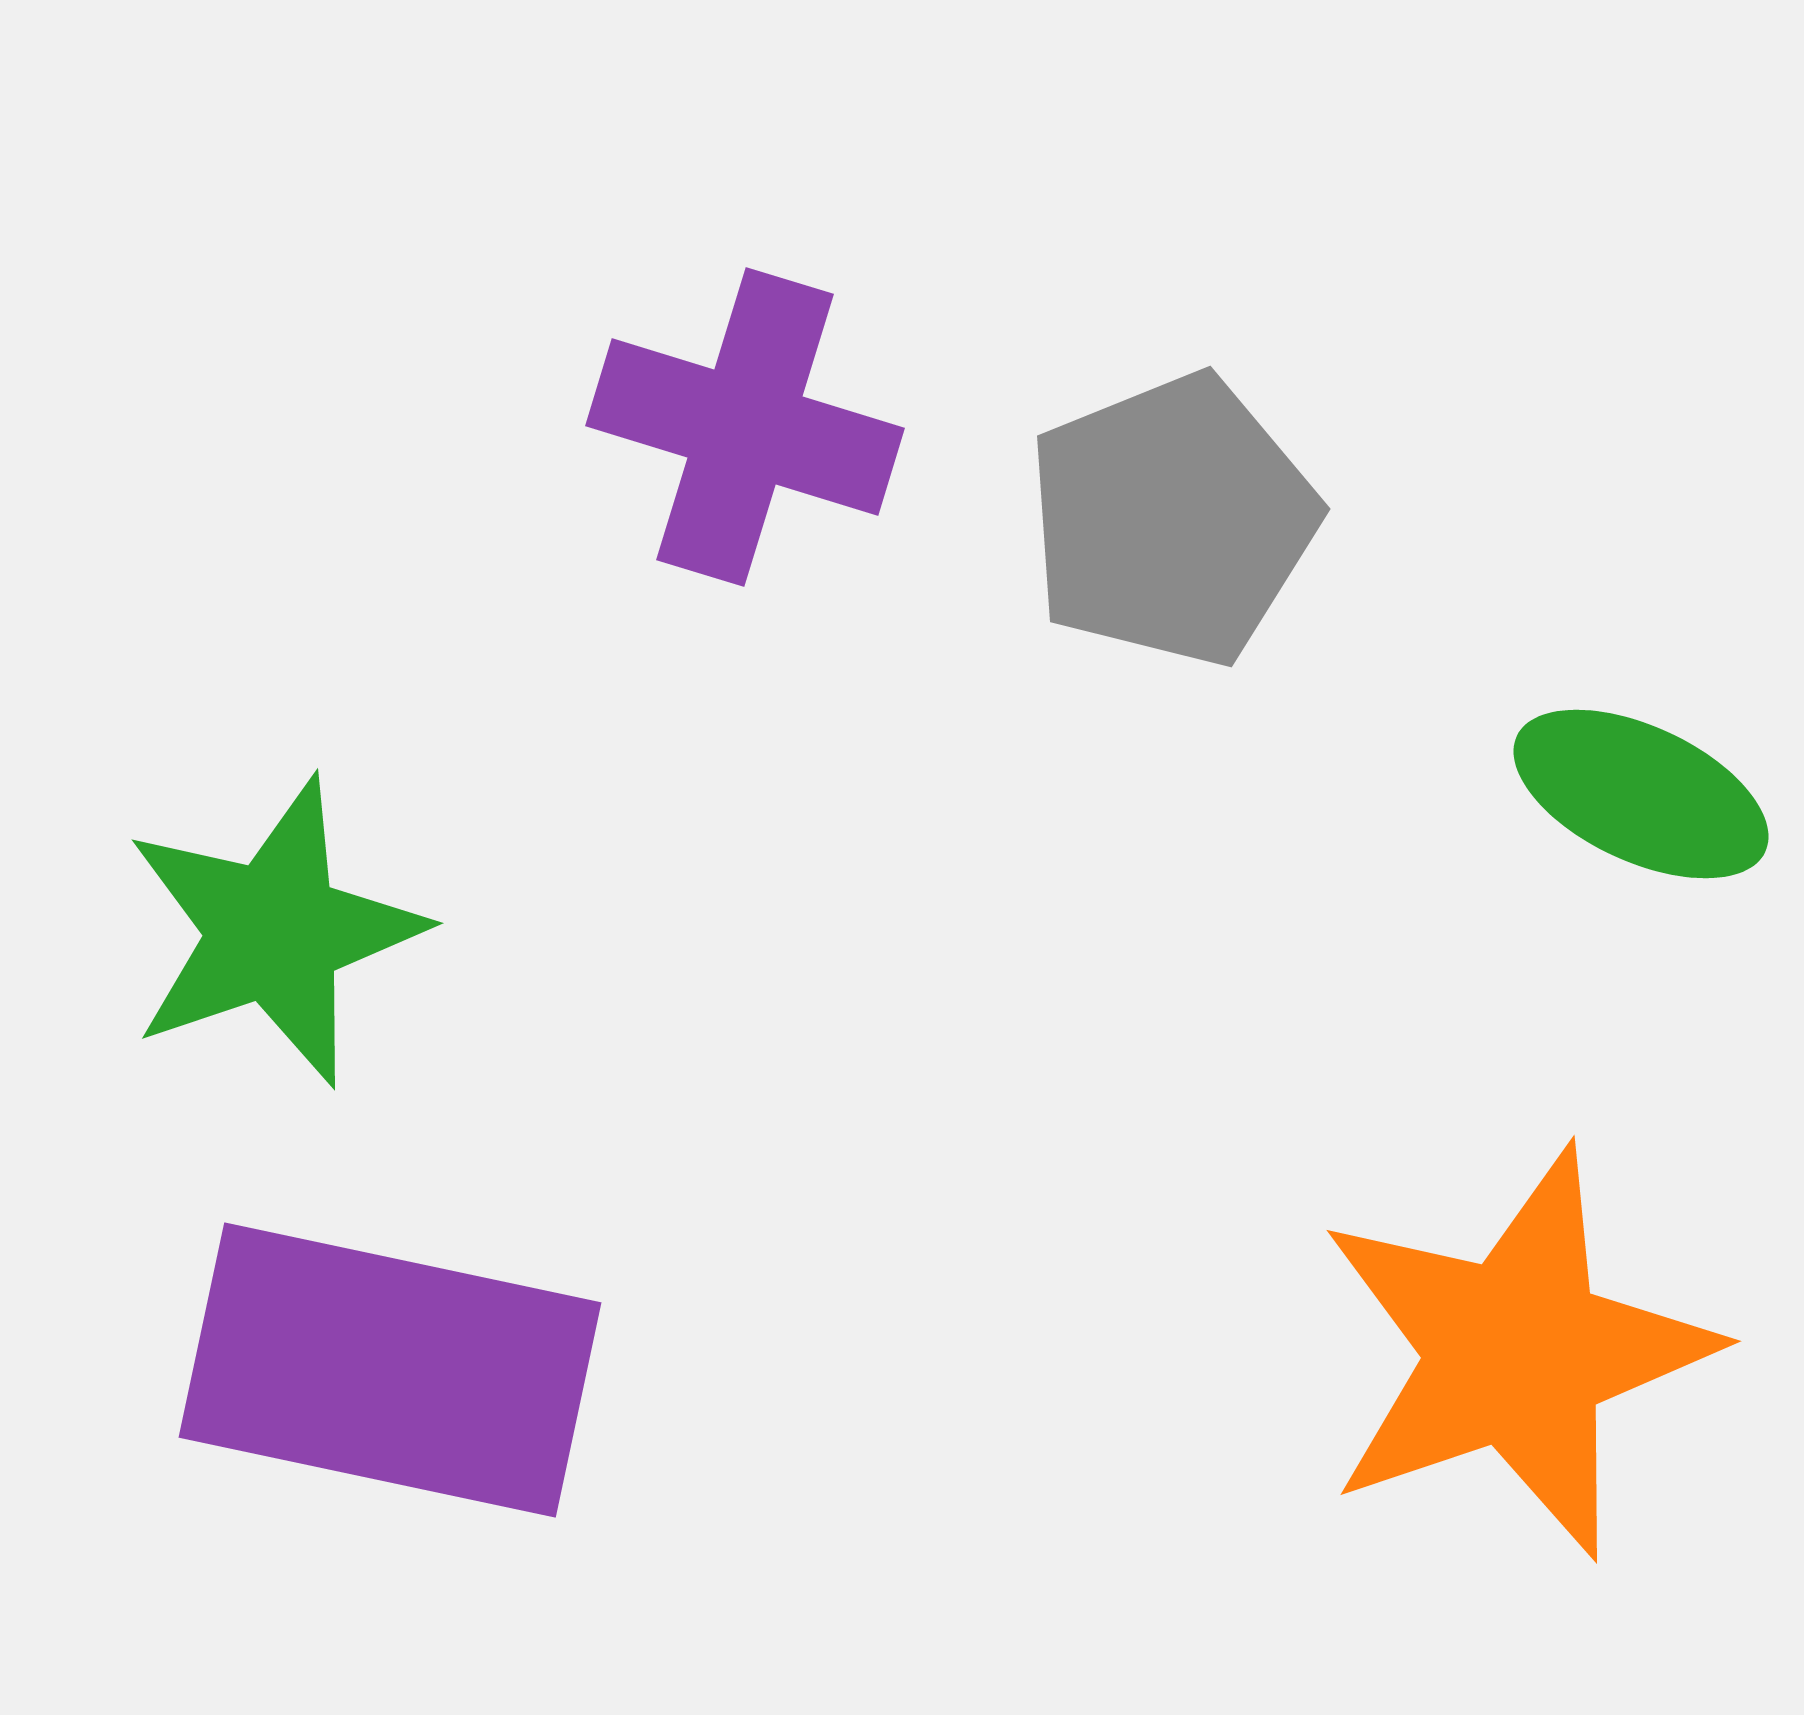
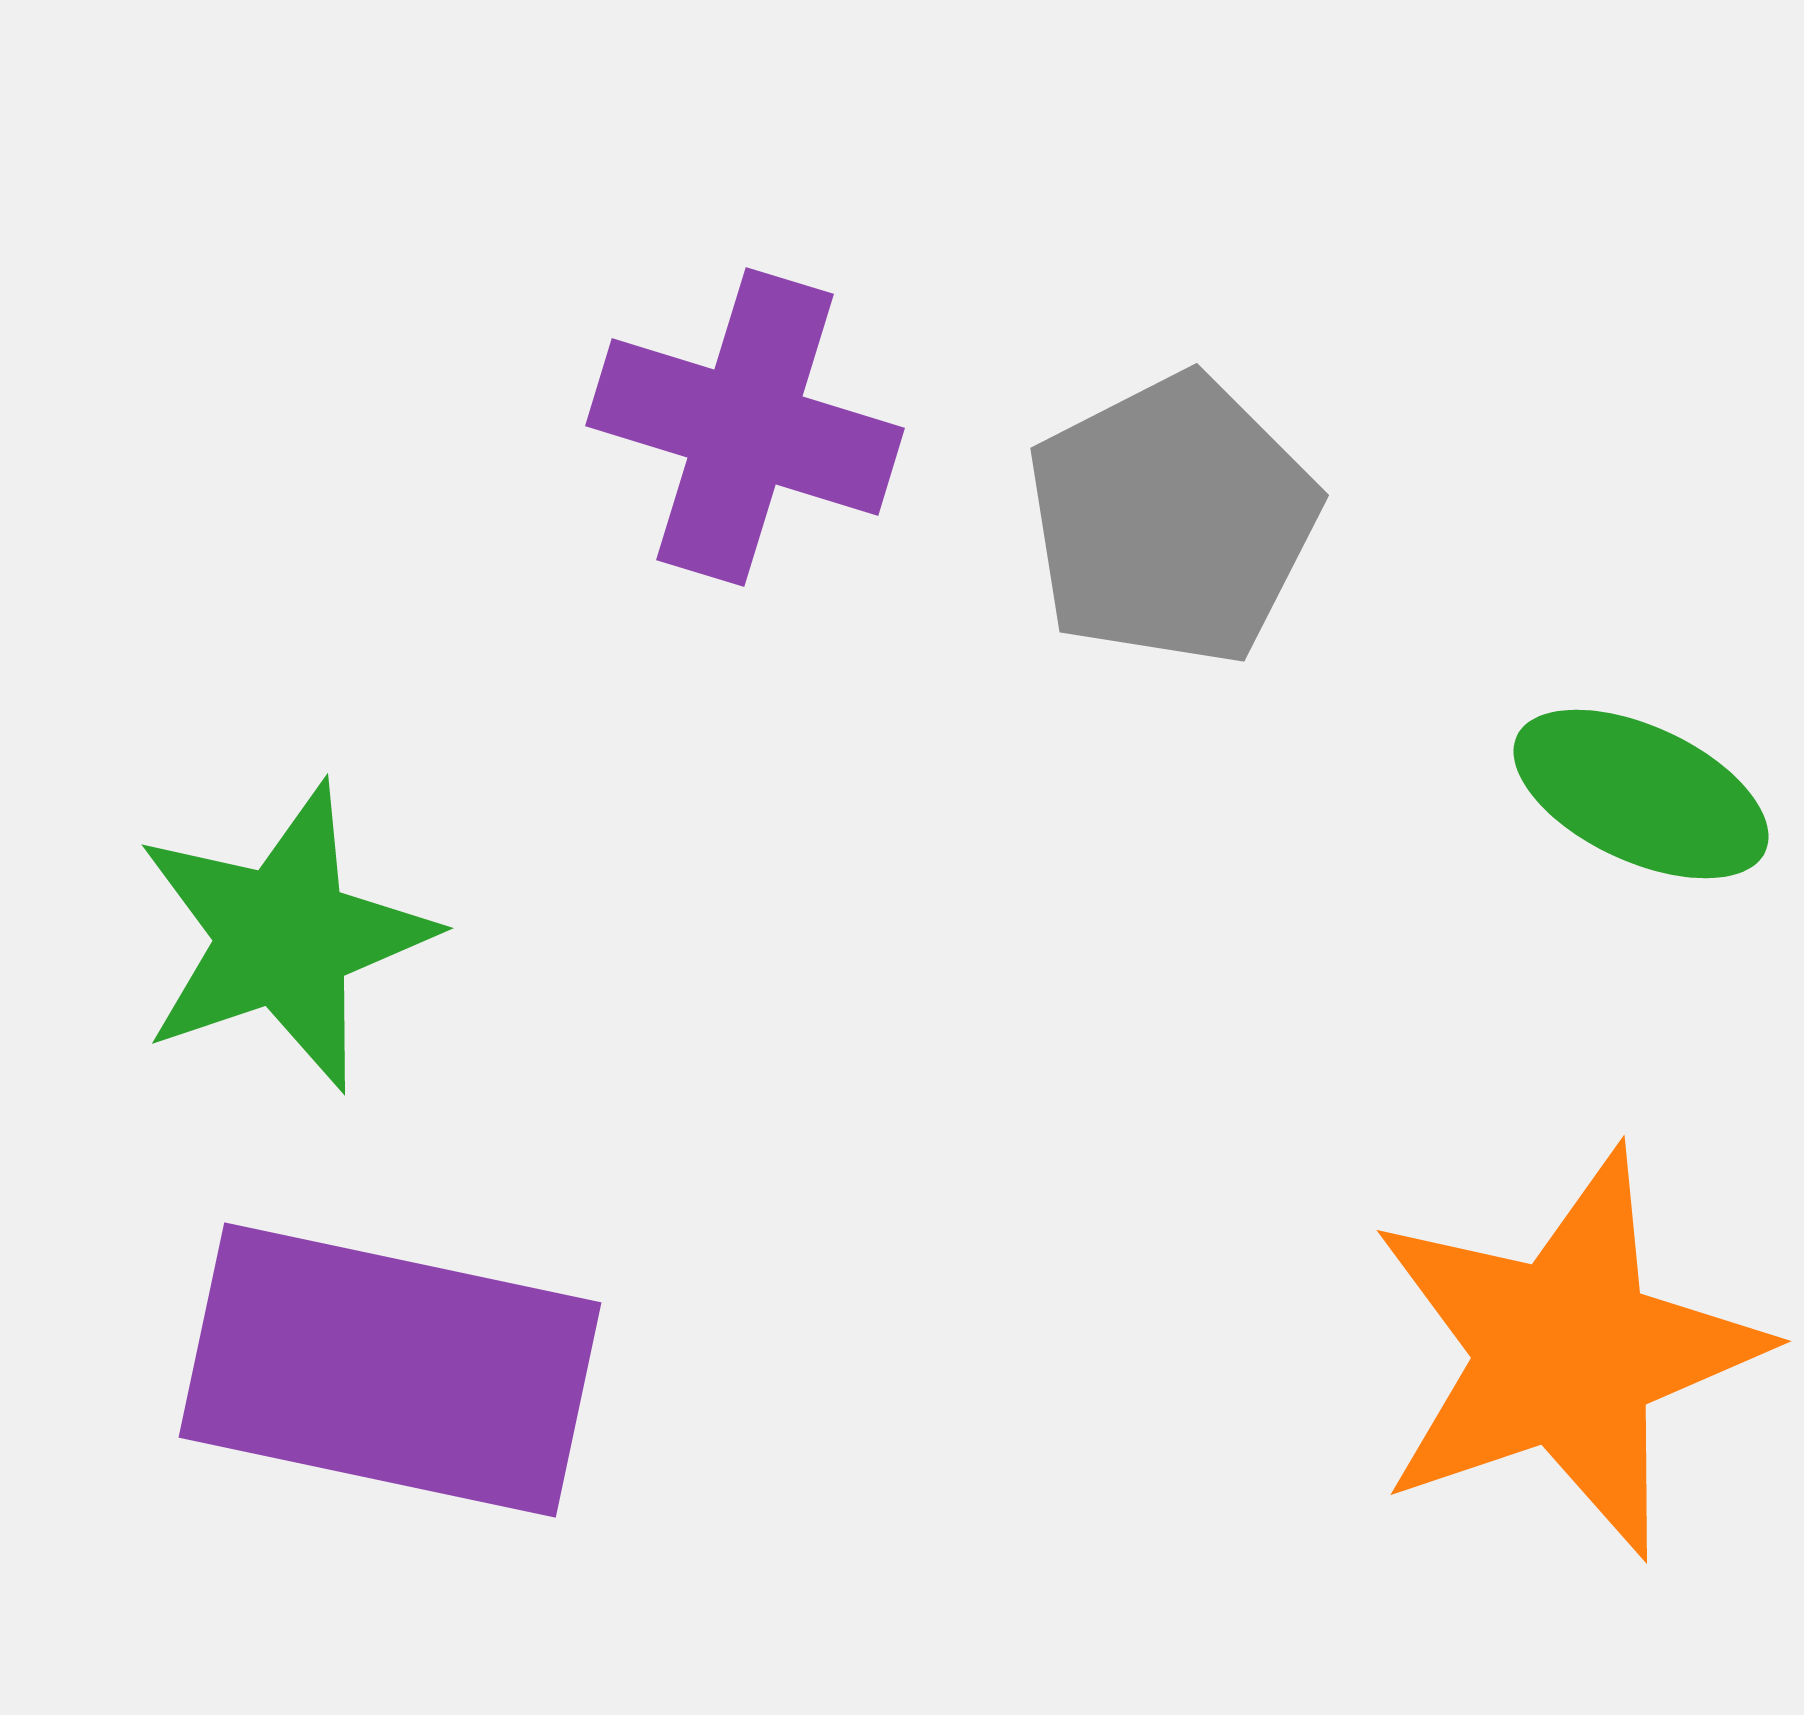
gray pentagon: rotated 5 degrees counterclockwise
green star: moved 10 px right, 5 px down
orange star: moved 50 px right
